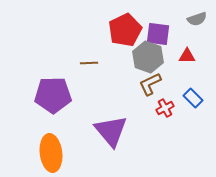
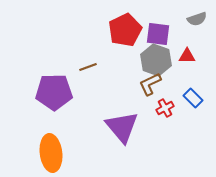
gray hexagon: moved 8 px right, 3 px down
brown line: moved 1 px left, 4 px down; rotated 18 degrees counterclockwise
purple pentagon: moved 1 px right, 3 px up
purple triangle: moved 11 px right, 4 px up
